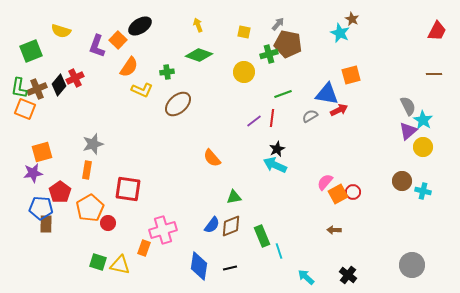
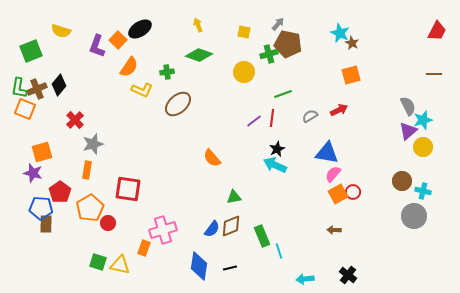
brown star at (352, 19): moved 24 px down
black ellipse at (140, 26): moved 3 px down
red cross at (75, 78): moved 42 px down; rotated 18 degrees counterclockwise
blue triangle at (327, 94): moved 59 px down
cyan star at (423, 120): rotated 24 degrees clockwise
purple star at (33, 173): rotated 24 degrees clockwise
pink semicircle at (325, 182): moved 8 px right, 8 px up
blue semicircle at (212, 225): moved 4 px down
gray circle at (412, 265): moved 2 px right, 49 px up
cyan arrow at (306, 277): moved 1 px left, 2 px down; rotated 48 degrees counterclockwise
